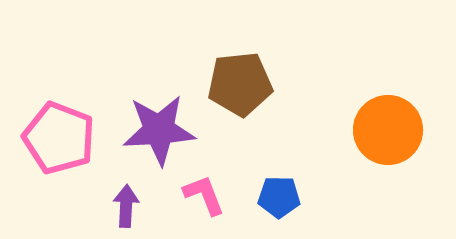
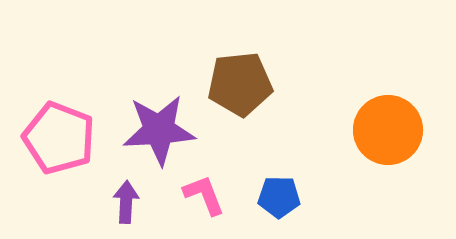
purple arrow: moved 4 px up
